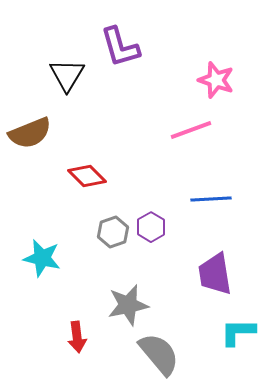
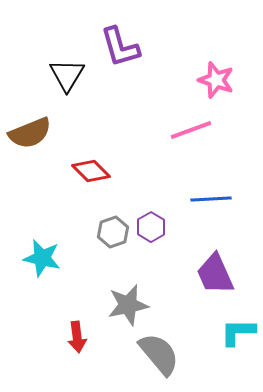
red diamond: moved 4 px right, 5 px up
purple trapezoid: rotated 15 degrees counterclockwise
